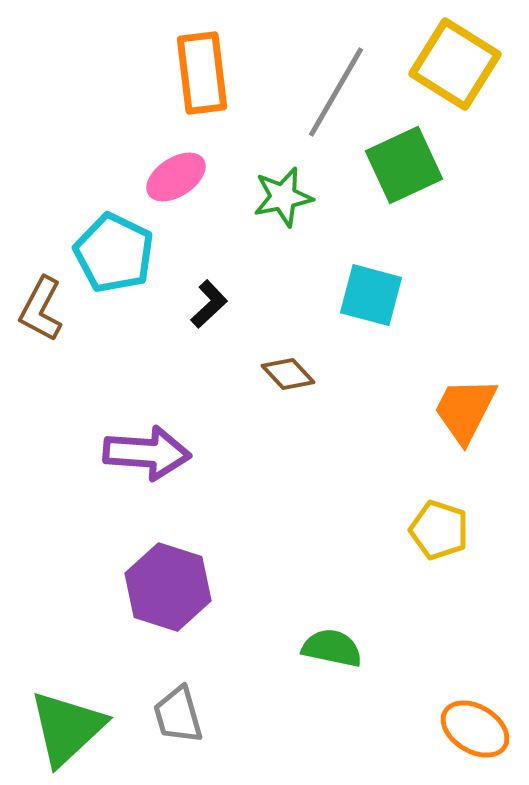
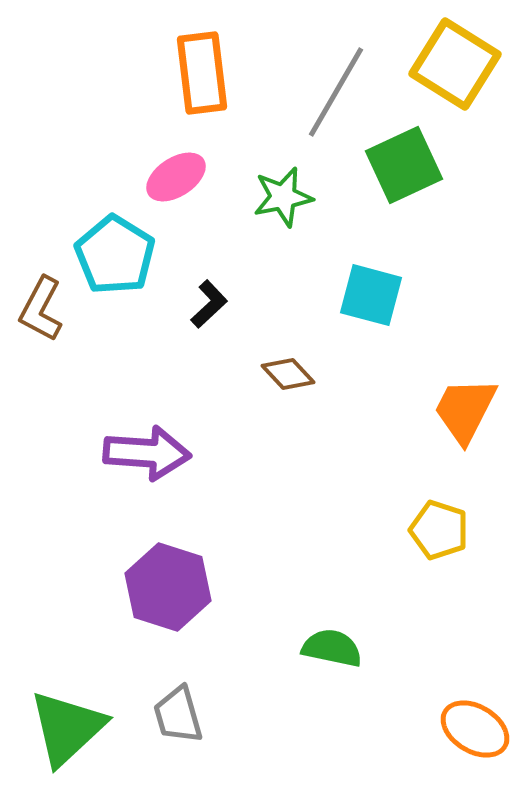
cyan pentagon: moved 1 px right, 2 px down; rotated 6 degrees clockwise
